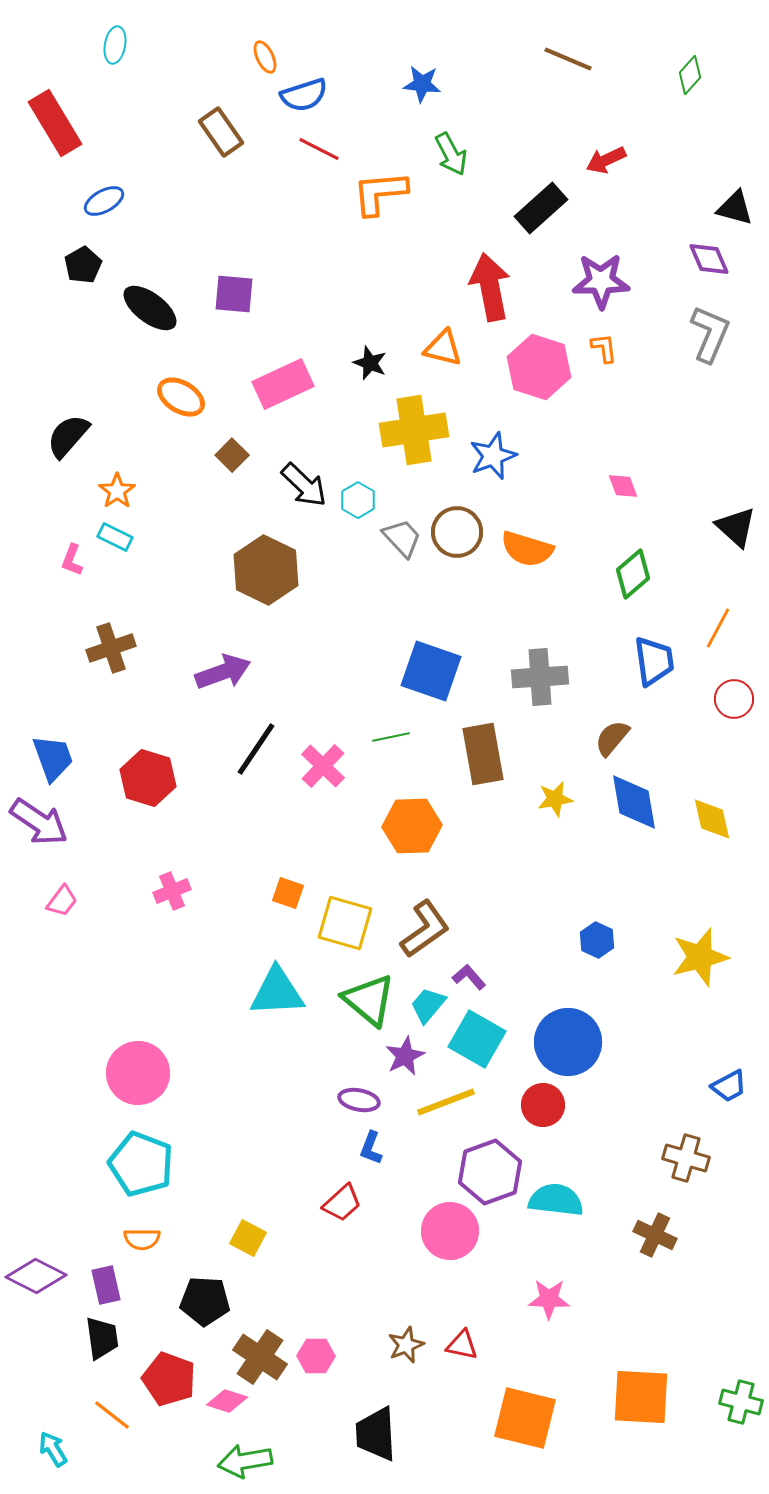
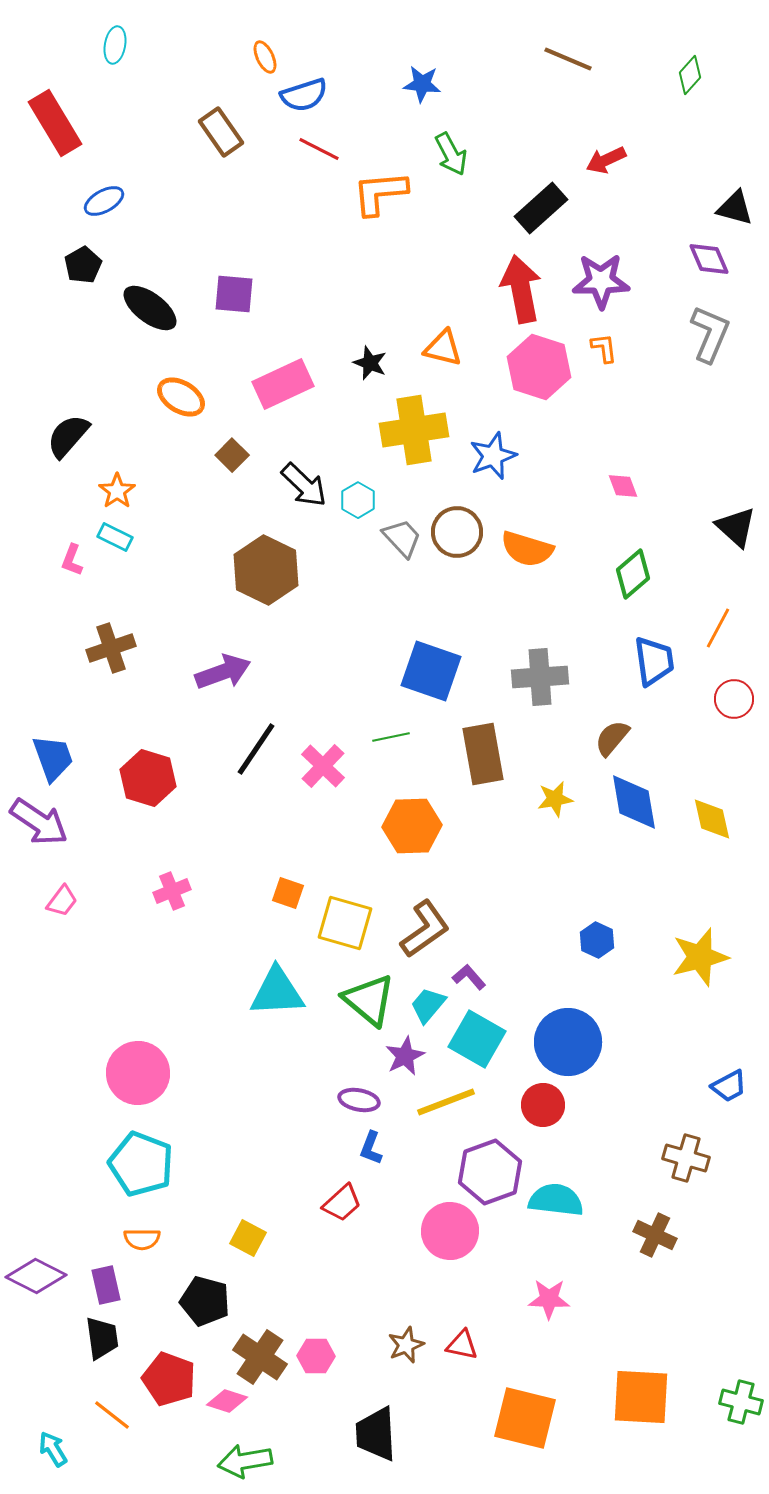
red arrow at (490, 287): moved 31 px right, 2 px down
black pentagon at (205, 1301): rotated 12 degrees clockwise
